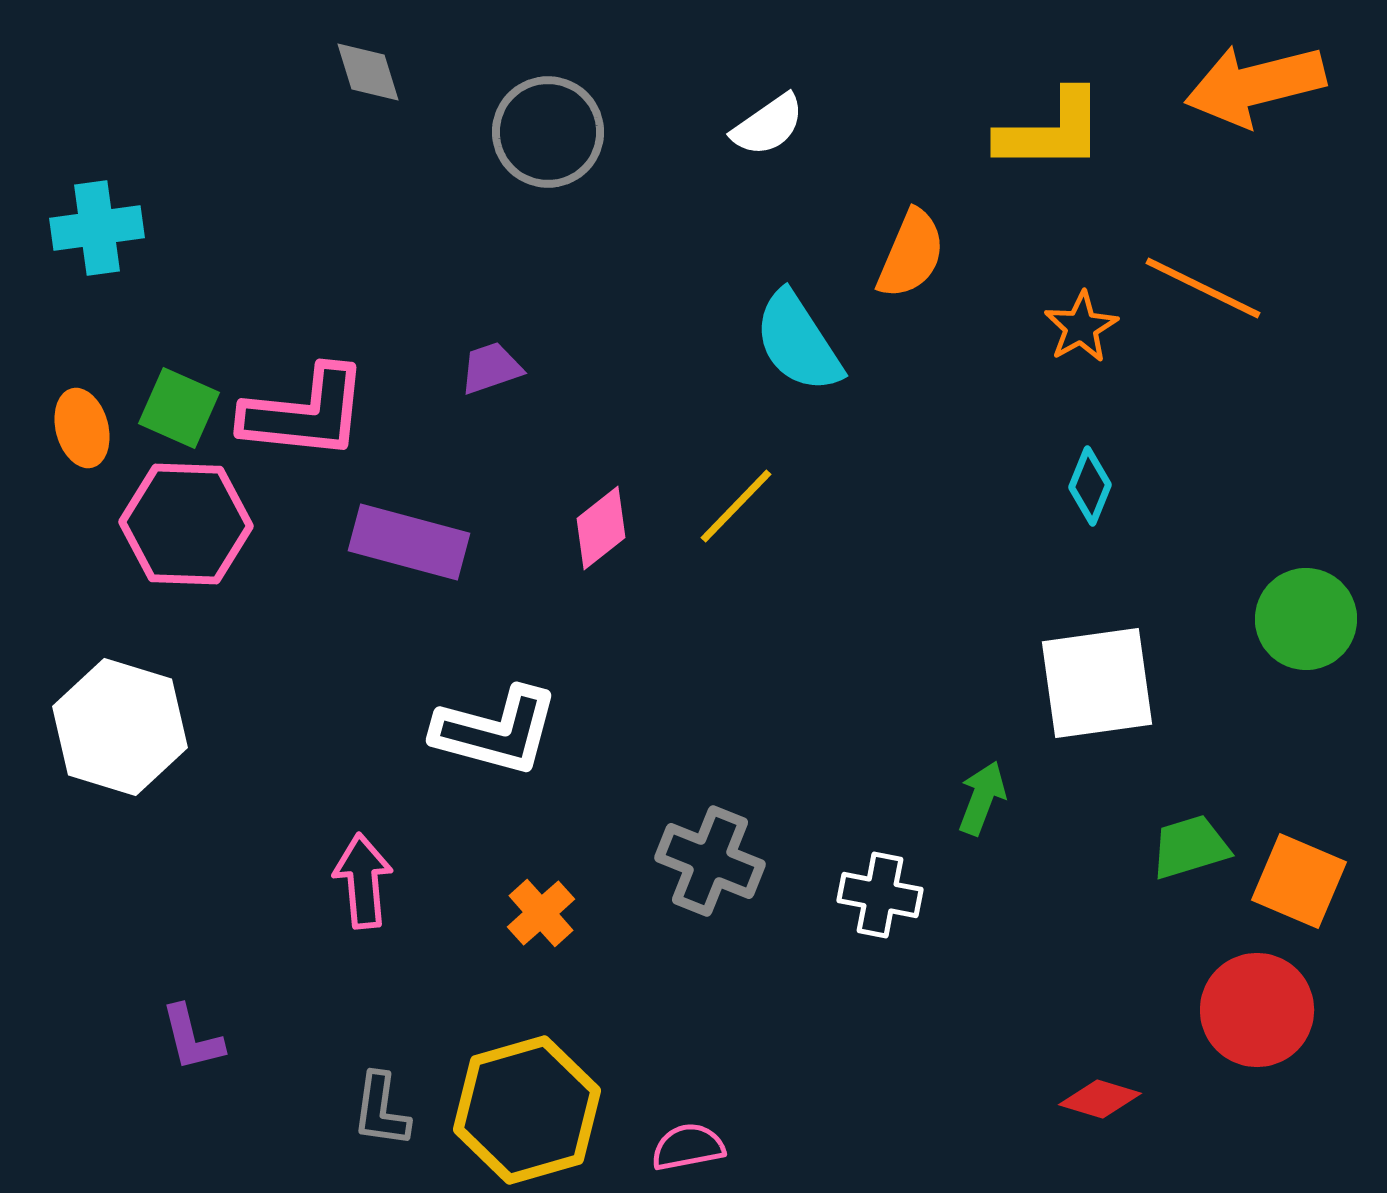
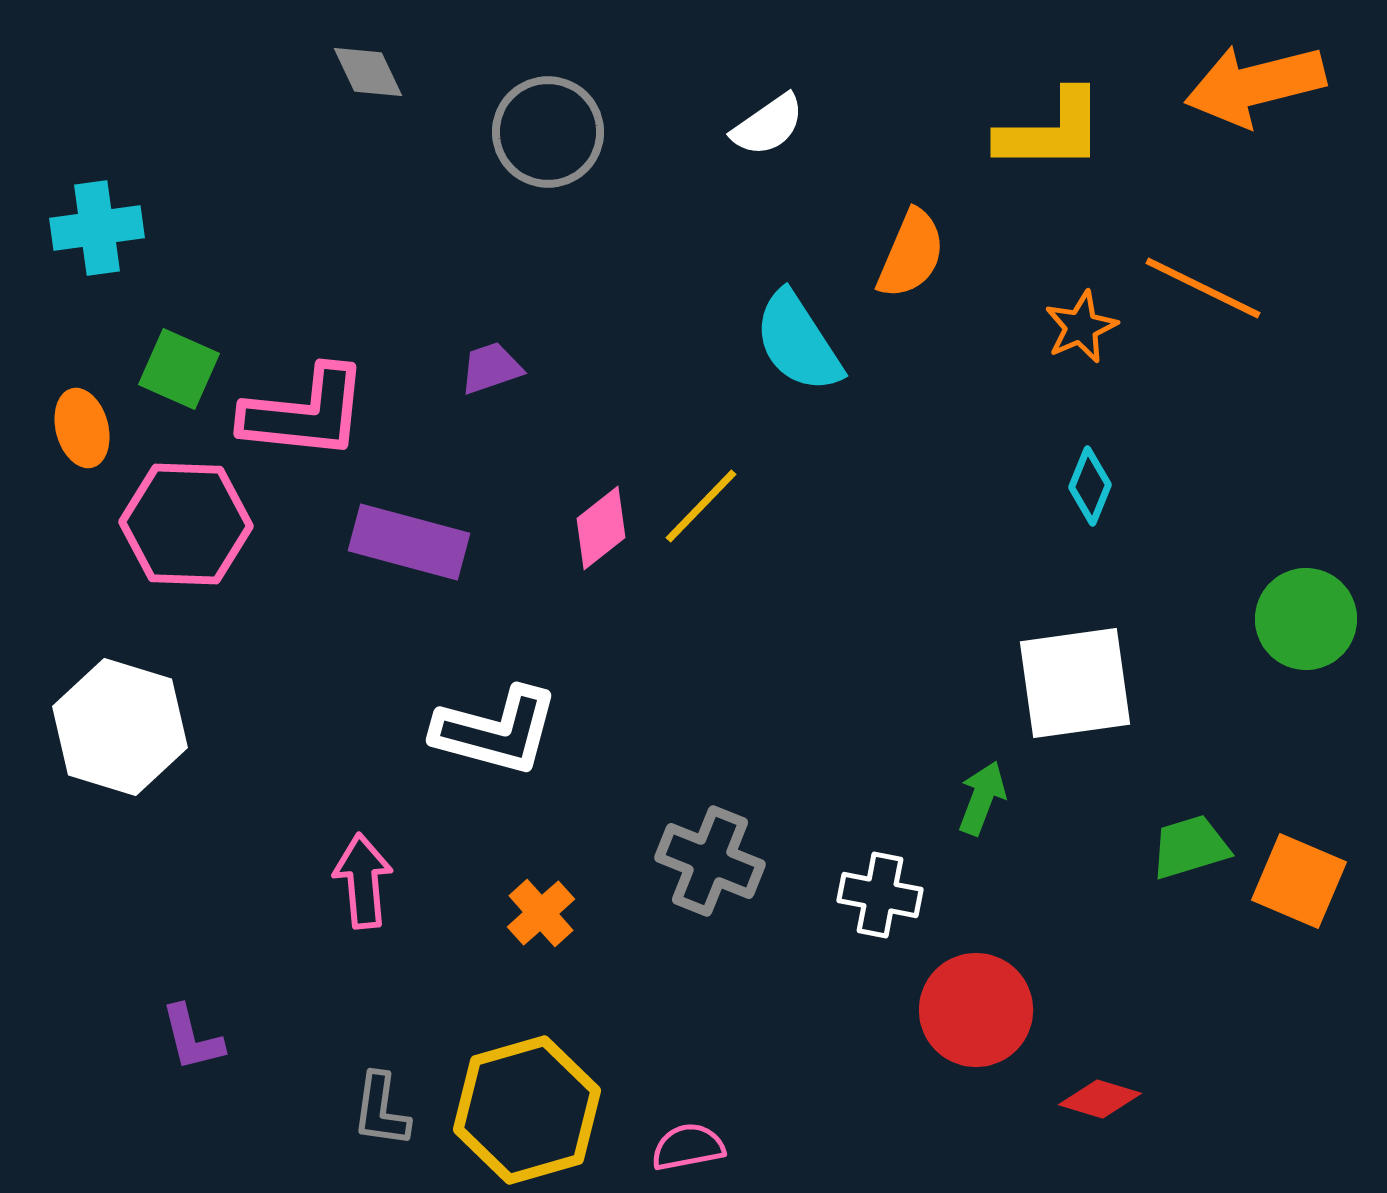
gray diamond: rotated 8 degrees counterclockwise
orange star: rotated 6 degrees clockwise
green square: moved 39 px up
yellow line: moved 35 px left
white square: moved 22 px left
red circle: moved 281 px left
